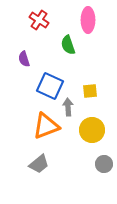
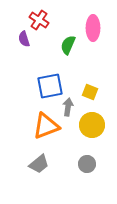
pink ellipse: moved 5 px right, 8 px down
green semicircle: rotated 42 degrees clockwise
purple semicircle: moved 20 px up
blue square: rotated 36 degrees counterclockwise
yellow square: moved 1 px down; rotated 28 degrees clockwise
gray arrow: rotated 12 degrees clockwise
yellow circle: moved 5 px up
gray circle: moved 17 px left
